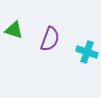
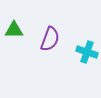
green triangle: rotated 18 degrees counterclockwise
